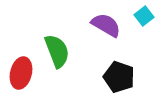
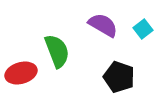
cyan square: moved 1 px left, 13 px down
purple semicircle: moved 3 px left
red ellipse: rotated 60 degrees clockwise
